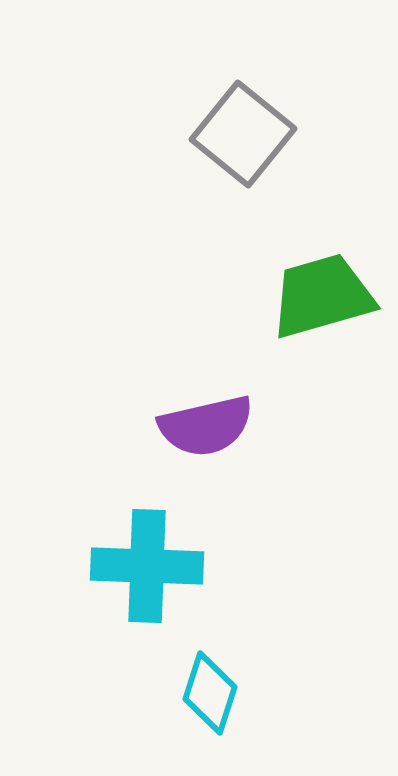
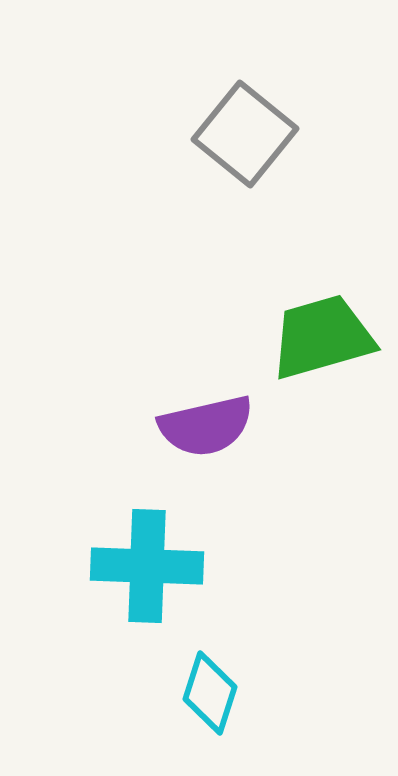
gray square: moved 2 px right
green trapezoid: moved 41 px down
